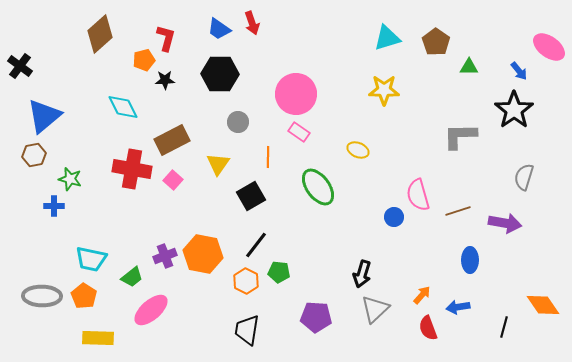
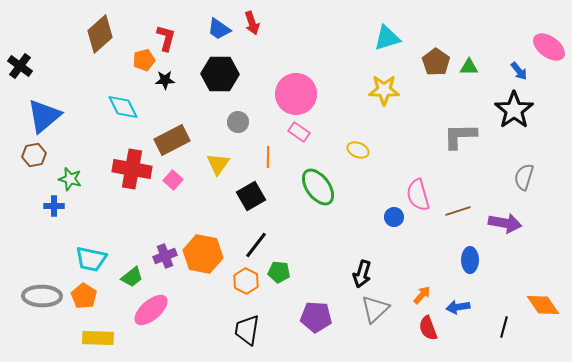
brown pentagon at (436, 42): moved 20 px down
